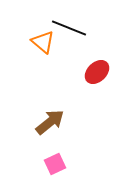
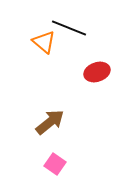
orange triangle: moved 1 px right
red ellipse: rotated 25 degrees clockwise
pink square: rotated 30 degrees counterclockwise
